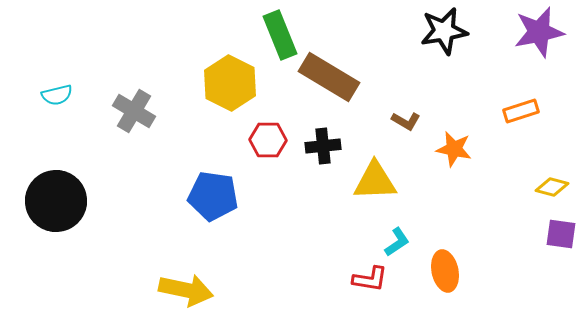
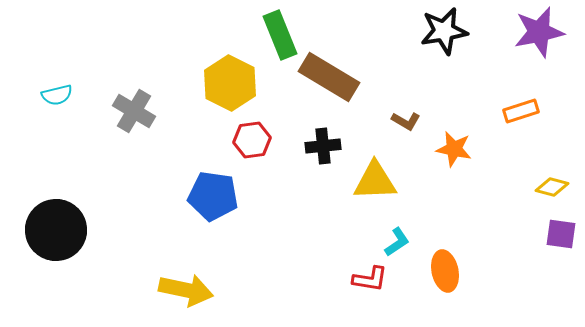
red hexagon: moved 16 px left; rotated 9 degrees counterclockwise
black circle: moved 29 px down
